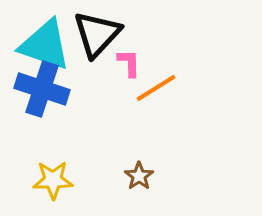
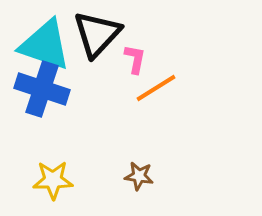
pink L-shape: moved 6 px right, 4 px up; rotated 12 degrees clockwise
brown star: rotated 28 degrees counterclockwise
